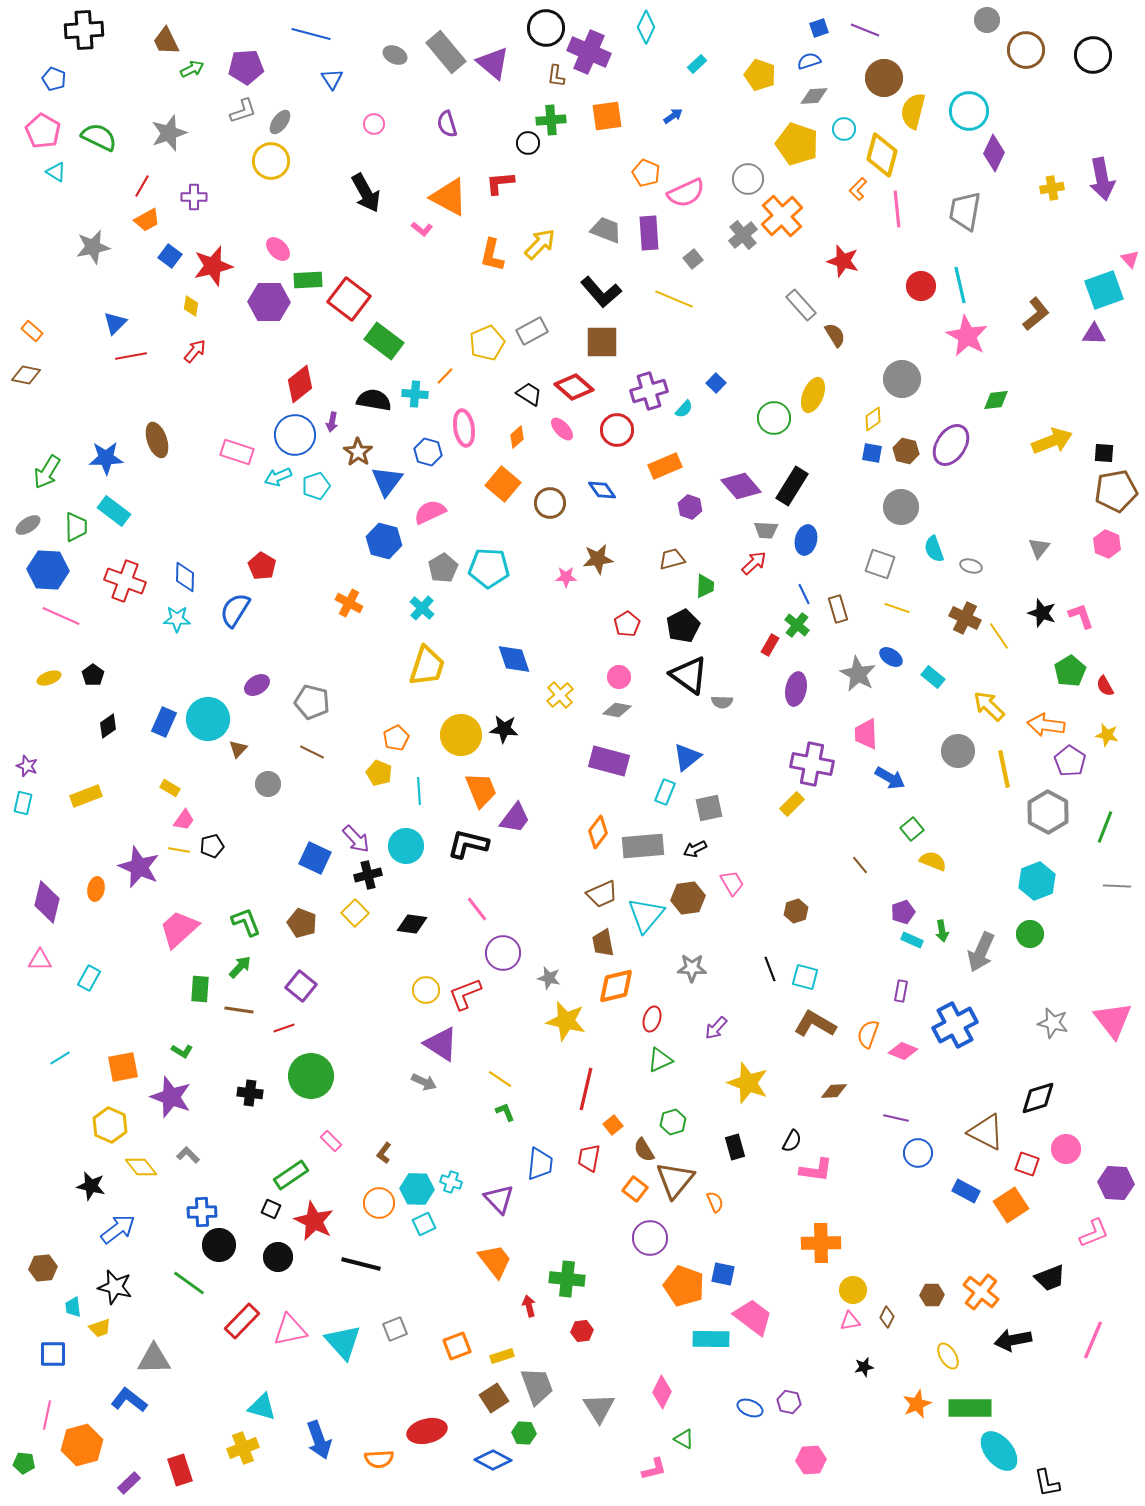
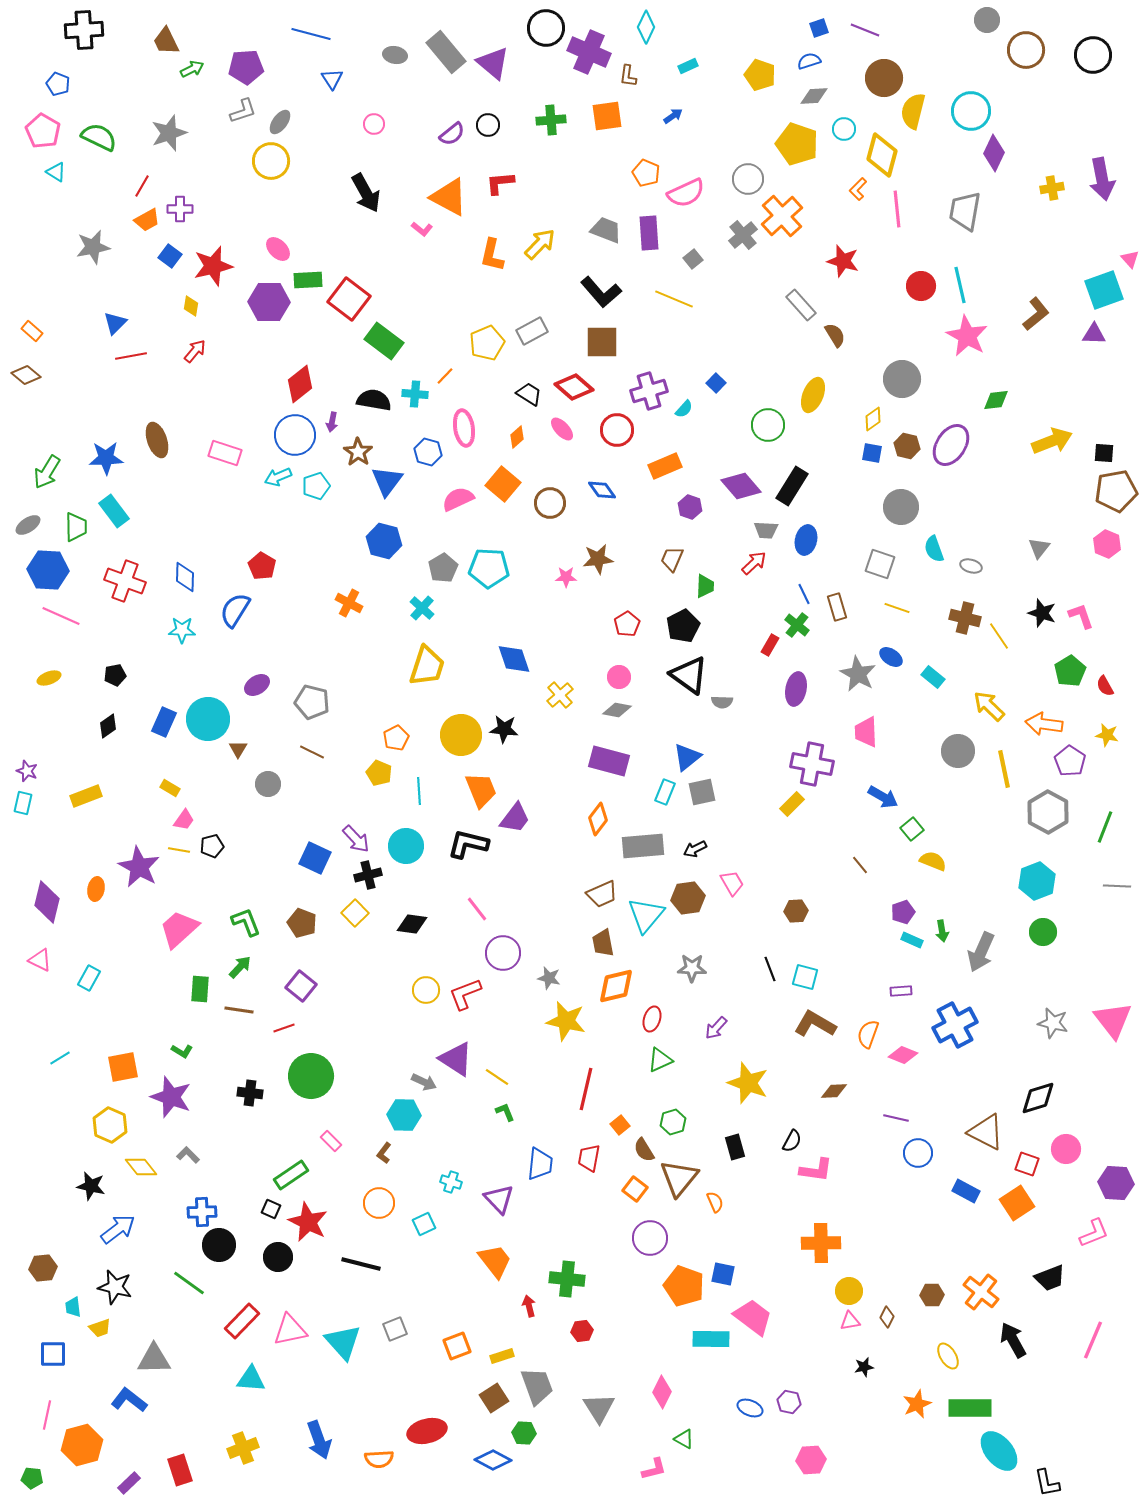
gray ellipse at (395, 55): rotated 15 degrees counterclockwise
cyan rectangle at (697, 64): moved 9 px left, 2 px down; rotated 18 degrees clockwise
brown L-shape at (556, 76): moved 72 px right
blue pentagon at (54, 79): moved 4 px right, 5 px down
cyan circle at (969, 111): moved 2 px right
purple semicircle at (447, 124): moved 5 px right, 10 px down; rotated 112 degrees counterclockwise
black circle at (528, 143): moved 40 px left, 18 px up
purple cross at (194, 197): moved 14 px left, 12 px down
brown diamond at (26, 375): rotated 28 degrees clockwise
green circle at (774, 418): moved 6 px left, 7 px down
brown hexagon at (906, 451): moved 1 px right, 5 px up
pink rectangle at (237, 452): moved 12 px left, 1 px down
cyan rectangle at (114, 511): rotated 16 degrees clockwise
pink semicircle at (430, 512): moved 28 px right, 13 px up
brown trapezoid at (672, 559): rotated 52 degrees counterclockwise
brown rectangle at (838, 609): moved 1 px left, 2 px up
brown cross at (965, 618): rotated 12 degrees counterclockwise
cyan star at (177, 619): moved 5 px right, 11 px down
black pentagon at (93, 675): moved 22 px right; rotated 25 degrees clockwise
orange arrow at (1046, 725): moved 2 px left, 1 px up
pink trapezoid at (866, 734): moved 2 px up
brown triangle at (238, 749): rotated 12 degrees counterclockwise
purple star at (27, 766): moved 5 px down
blue arrow at (890, 778): moved 7 px left, 19 px down
gray square at (709, 808): moved 7 px left, 16 px up
orange diamond at (598, 832): moved 13 px up
purple star at (139, 867): rotated 6 degrees clockwise
brown hexagon at (796, 911): rotated 15 degrees clockwise
green circle at (1030, 934): moved 13 px right, 2 px up
pink triangle at (40, 960): rotated 25 degrees clockwise
purple rectangle at (901, 991): rotated 75 degrees clockwise
purple triangle at (441, 1044): moved 15 px right, 15 px down
pink diamond at (903, 1051): moved 4 px down
yellow line at (500, 1079): moved 3 px left, 2 px up
orange square at (613, 1125): moved 7 px right
brown triangle at (675, 1180): moved 4 px right, 2 px up
cyan hexagon at (417, 1189): moved 13 px left, 74 px up
orange square at (1011, 1205): moved 6 px right, 2 px up
red star at (314, 1221): moved 6 px left, 1 px down
yellow circle at (853, 1290): moved 4 px left, 1 px down
black arrow at (1013, 1340): rotated 72 degrees clockwise
cyan triangle at (262, 1407): moved 11 px left, 28 px up; rotated 12 degrees counterclockwise
green pentagon at (24, 1463): moved 8 px right, 15 px down
